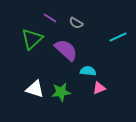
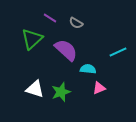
cyan line: moved 15 px down
cyan semicircle: moved 2 px up
green star: rotated 12 degrees counterclockwise
